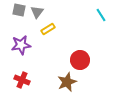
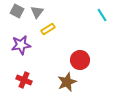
gray square: moved 2 px left, 1 px down; rotated 16 degrees clockwise
cyan line: moved 1 px right
red cross: moved 2 px right
